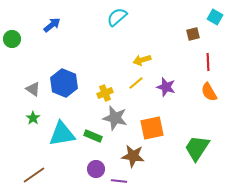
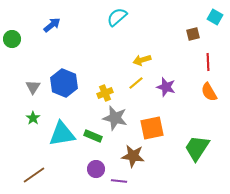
gray triangle: moved 2 px up; rotated 28 degrees clockwise
